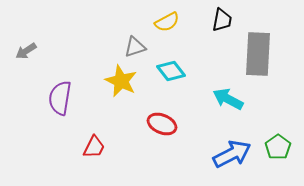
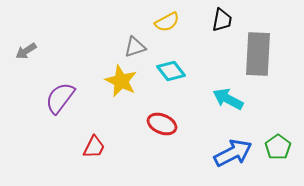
purple semicircle: rotated 28 degrees clockwise
blue arrow: moved 1 px right, 1 px up
